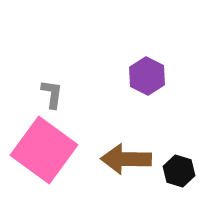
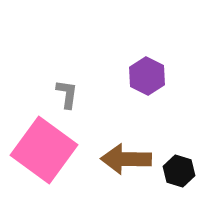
gray L-shape: moved 15 px right
